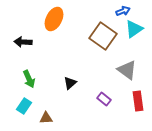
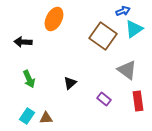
cyan rectangle: moved 3 px right, 10 px down
